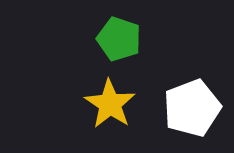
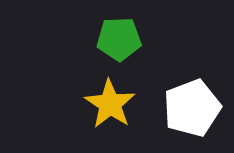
green pentagon: rotated 21 degrees counterclockwise
